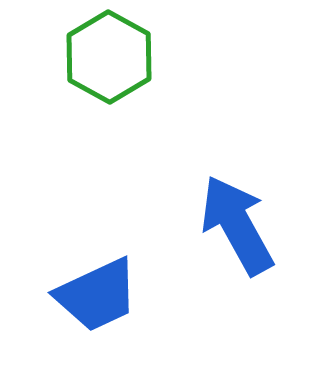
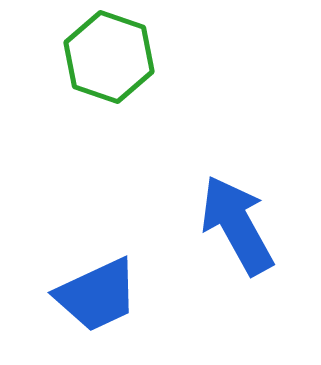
green hexagon: rotated 10 degrees counterclockwise
